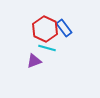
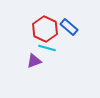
blue rectangle: moved 5 px right, 1 px up; rotated 12 degrees counterclockwise
